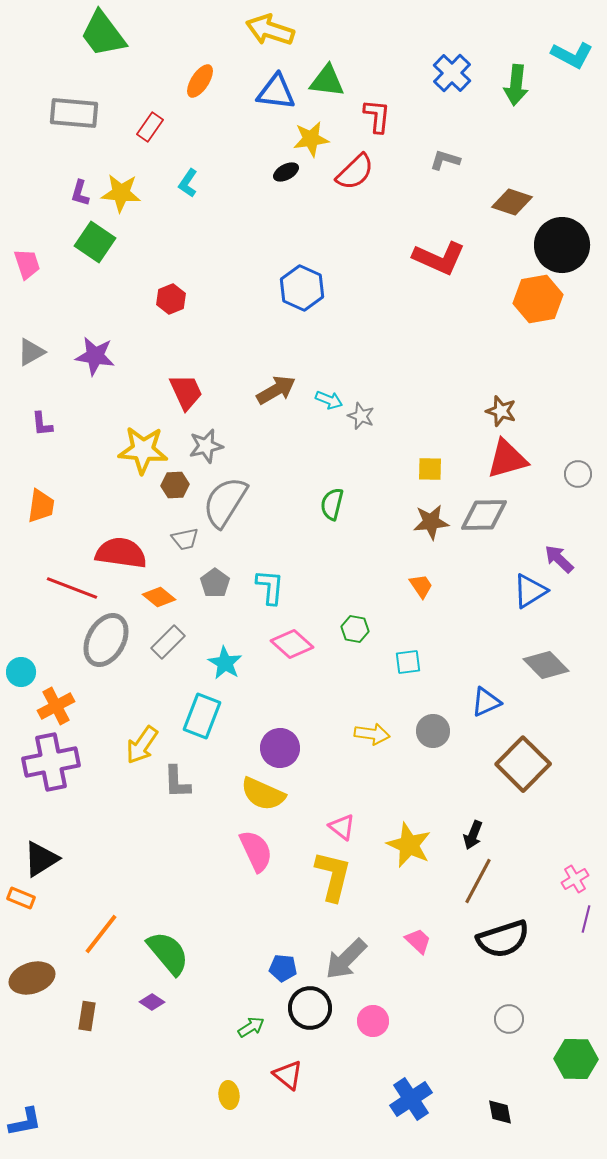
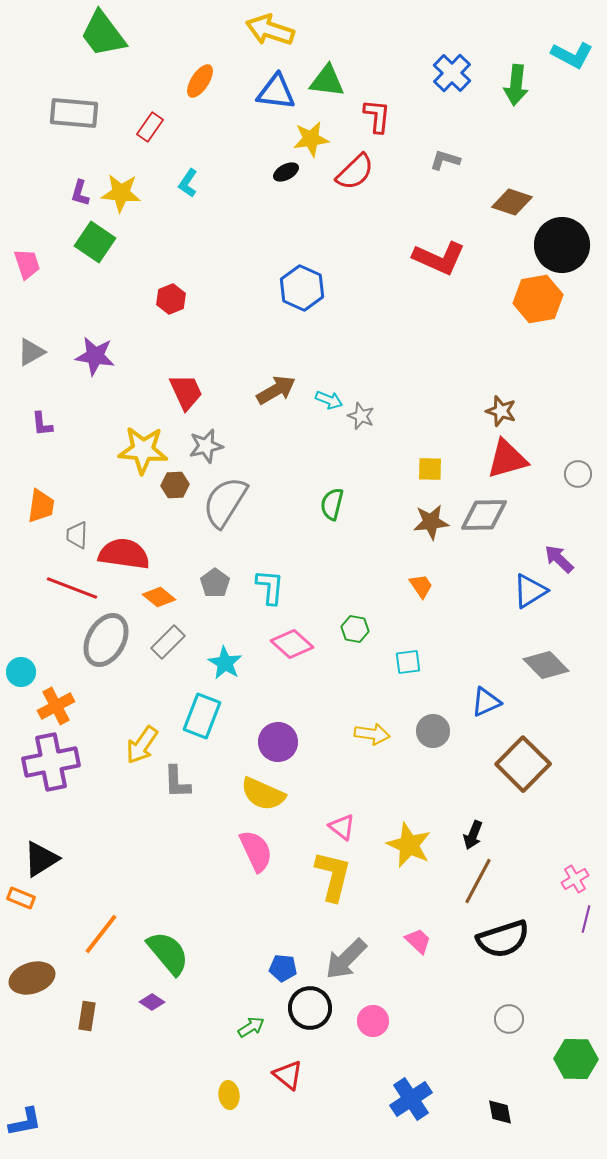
gray trapezoid at (185, 539): moved 108 px left, 4 px up; rotated 104 degrees clockwise
red semicircle at (121, 553): moved 3 px right, 1 px down
purple circle at (280, 748): moved 2 px left, 6 px up
